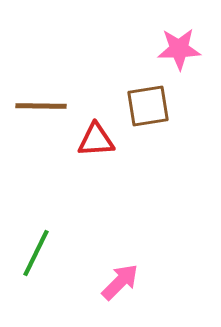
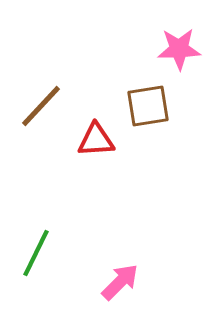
brown line: rotated 48 degrees counterclockwise
